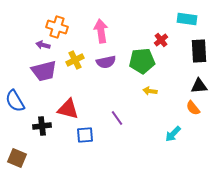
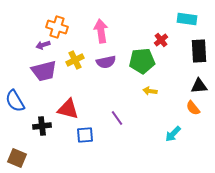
purple arrow: rotated 32 degrees counterclockwise
